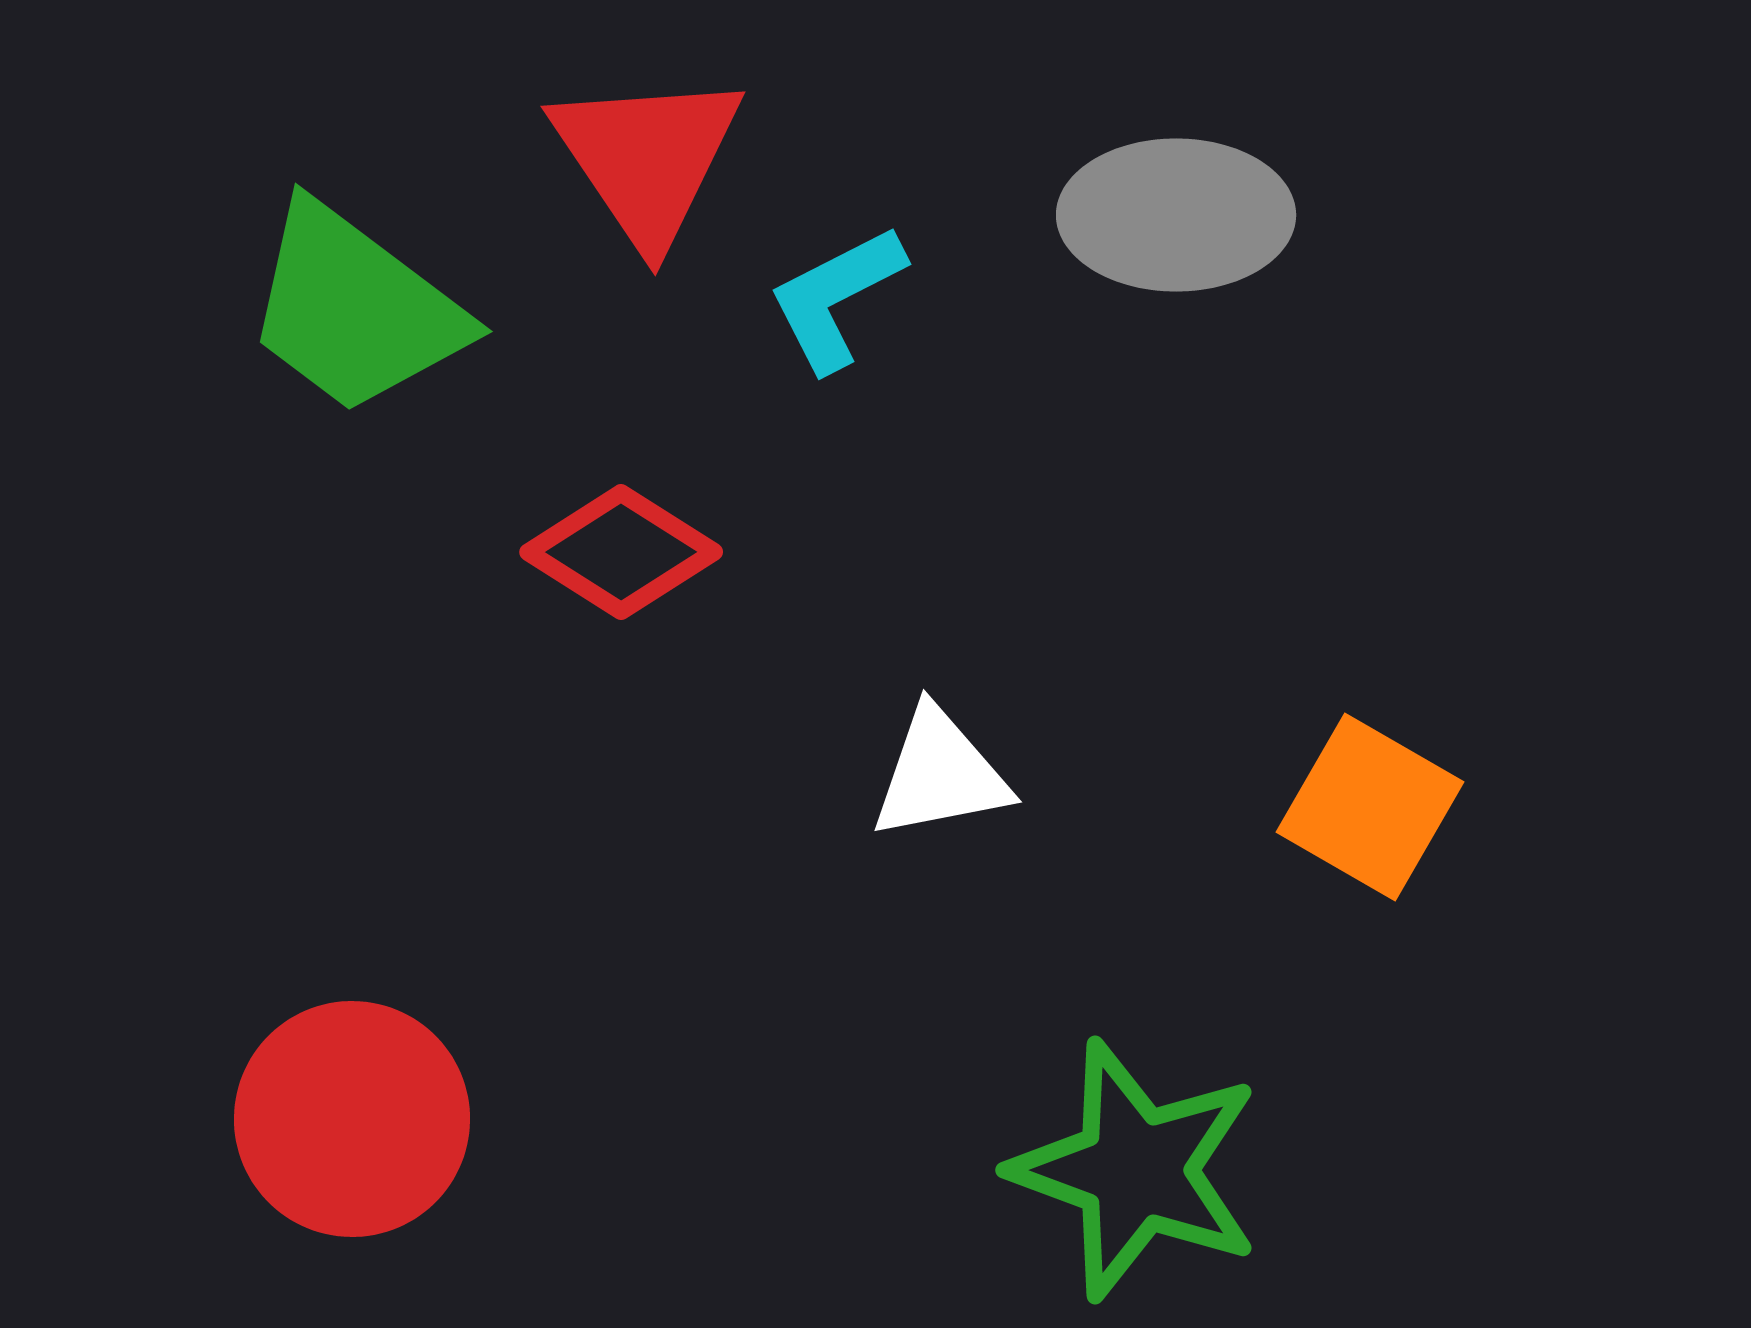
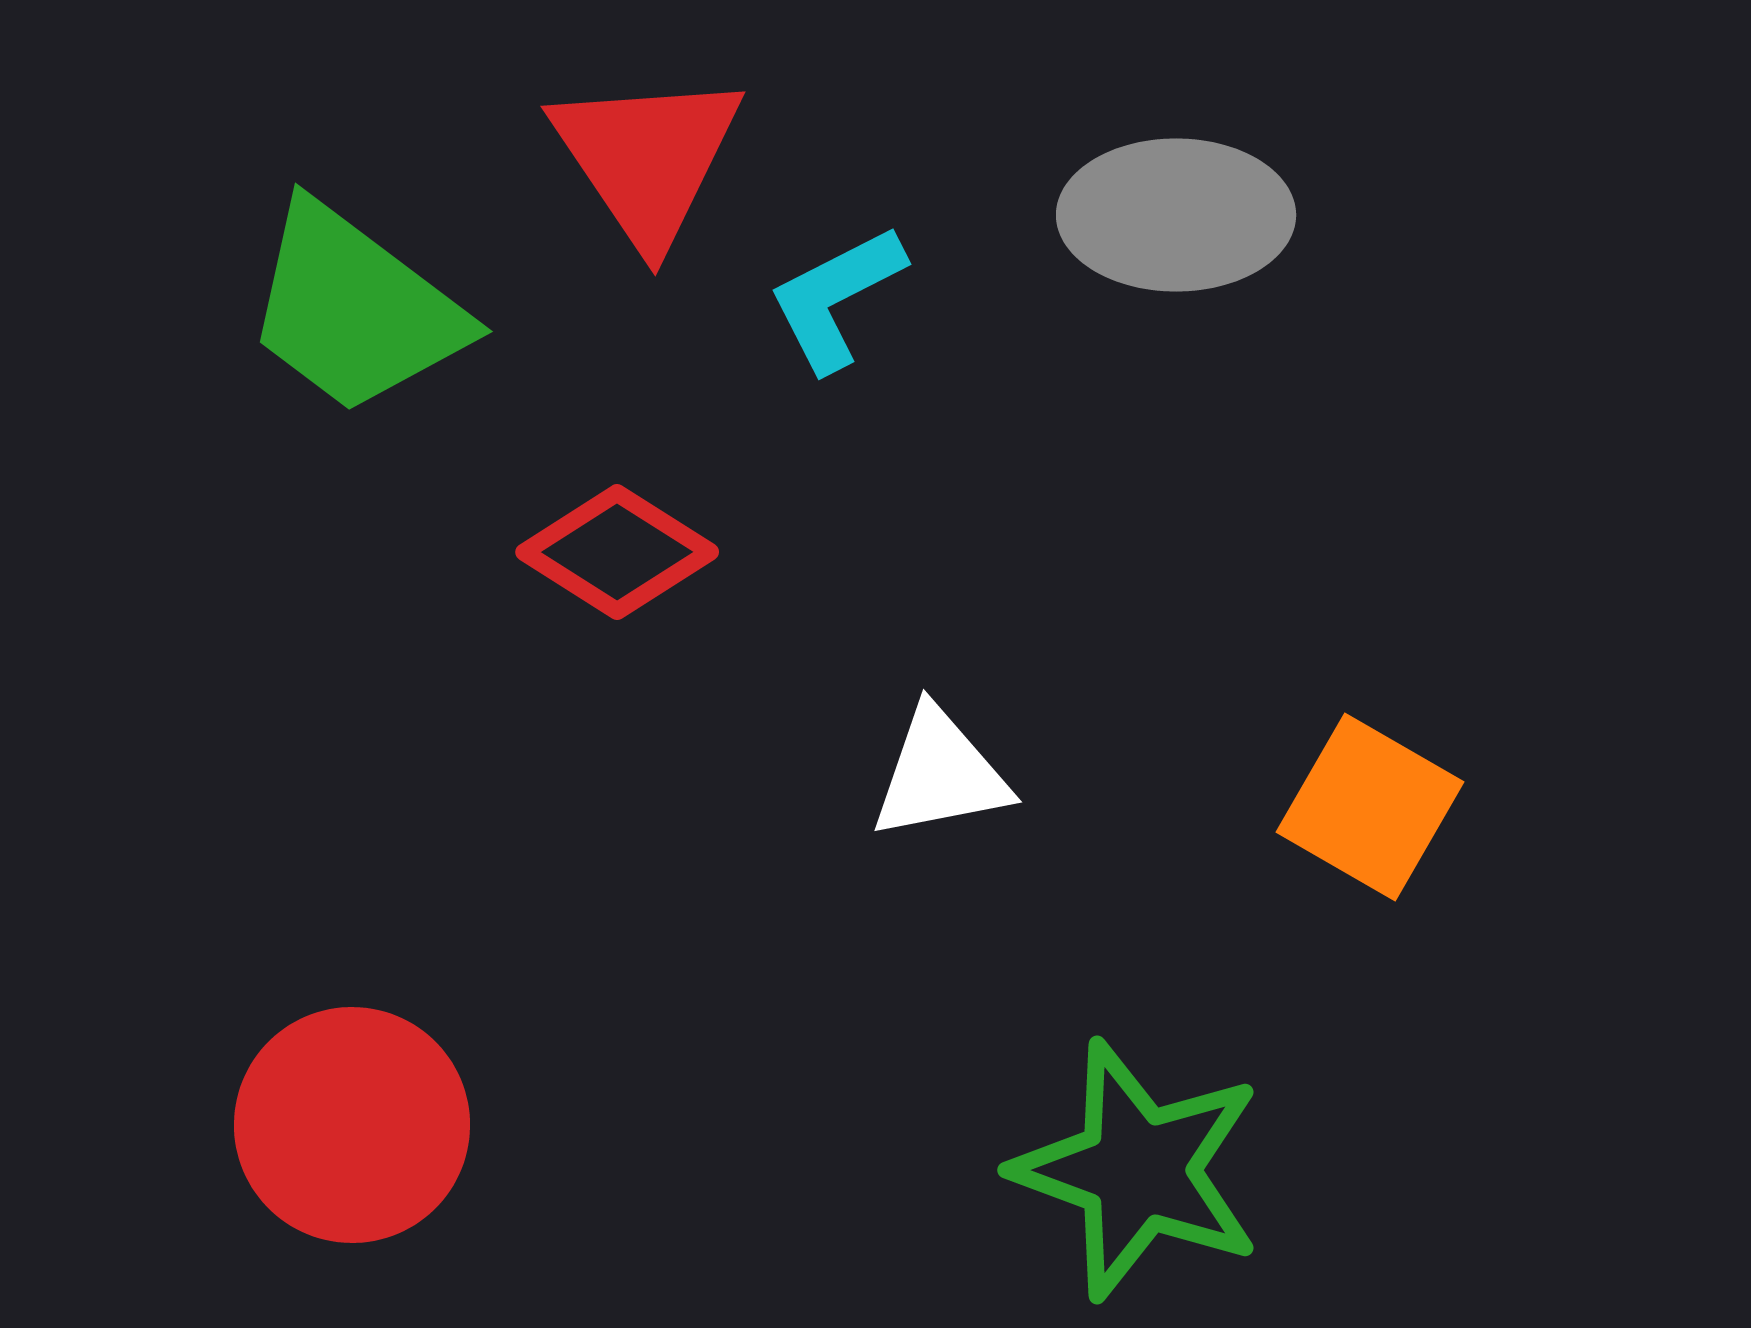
red diamond: moved 4 px left
red circle: moved 6 px down
green star: moved 2 px right
